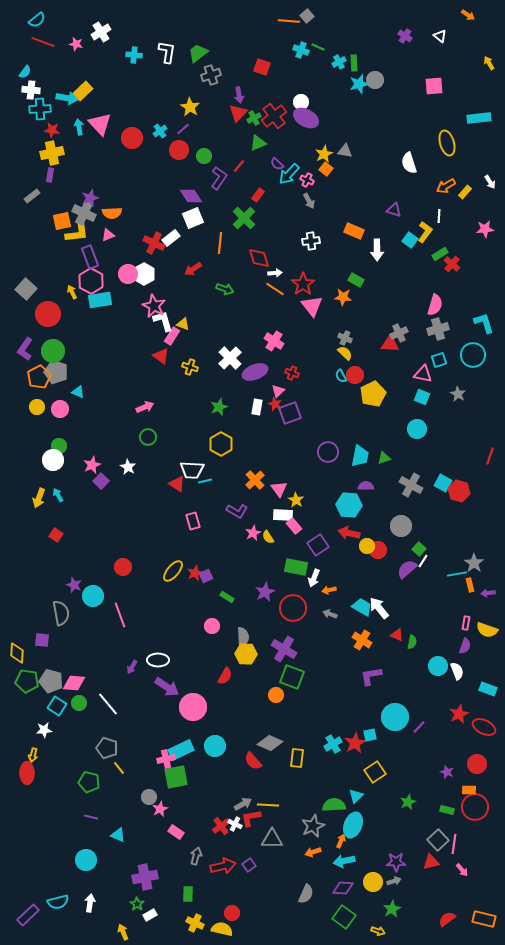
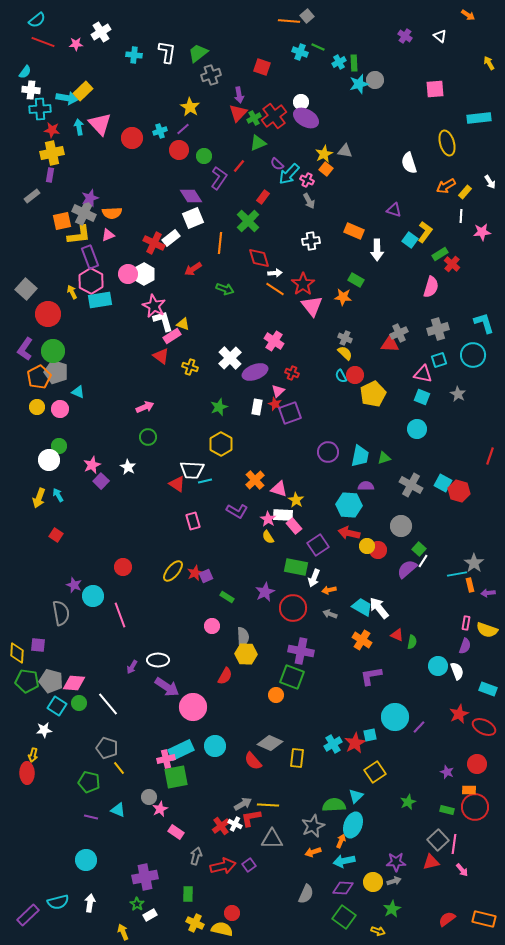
pink star at (76, 44): rotated 16 degrees counterclockwise
cyan cross at (301, 50): moved 1 px left, 2 px down
pink square at (434, 86): moved 1 px right, 3 px down
cyan cross at (160, 131): rotated 16 degrees clockwise
red rectangle at (258, 195): moved 5 px right, 2 px down
white line at (439, 216): moved 22 px right
green cross at (244, 218): moved 4 px right, 3 px down
pink star at (485, 229): moved 3 px left, 3 px down
yellow L-shape at (77, 233): moved 2 px right, 2 px down
pink semicircle at (435, 305): moved 4 px left, 18 px up
pink rectangle at (172, 336): rotated 24 degrees clockwise
white circle at (53, 460): moved 4 px left
pink triangle at (279, 489): rotated 36 degrees counterclockwise
pink star at (253, 533): moved 15 px right, 14 px up; rotated 14 degrees counterclockwise
purple square at (42, 640): moved 4 px left, 5 px down
purple cross at (284, 649): moved 17 px right, 2 px down; rotated 20 degrees counterclockwise
cyan triangle at (118, 835): moved 25 px up
